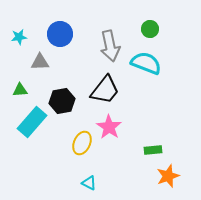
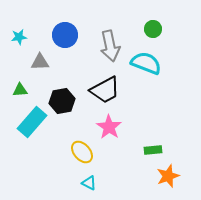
green circle: moved 3 px right
blue circle: moved 5 px right, 1 px down
black trapezoid: rotated 24 degrees clockwise
yellow ellipse: moved 9 px down; rotated 65 degrees counterclockwise
